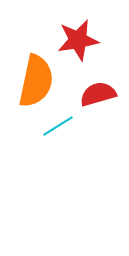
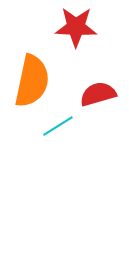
red star: moved 2 px left, 13 px up; rotated 12 degrees clockwise
orange semicircle: moved 4 px left
